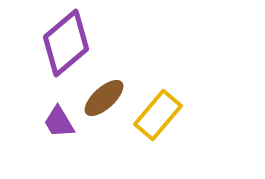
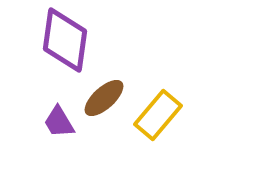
purple diamond: moved 1 px left, 3 px up; rotated 42 degrees counterclockwise
